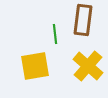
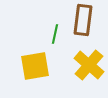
green line: rotated 18 degrees clockwise
yellow cross: moved 1 px right, 1 px up
